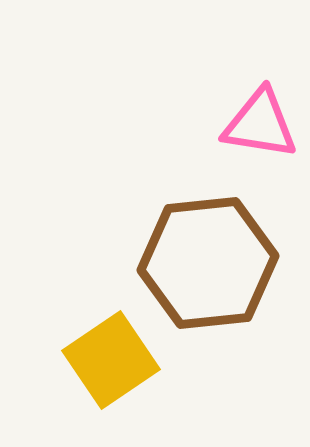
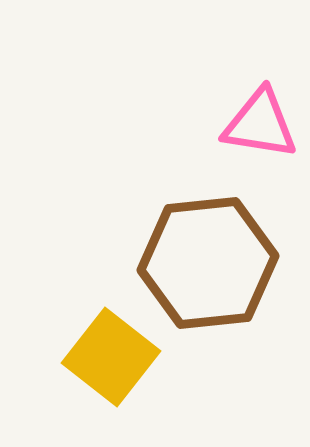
yellow square: moved 3 px up; rotated 18 degrees counterclockwise
